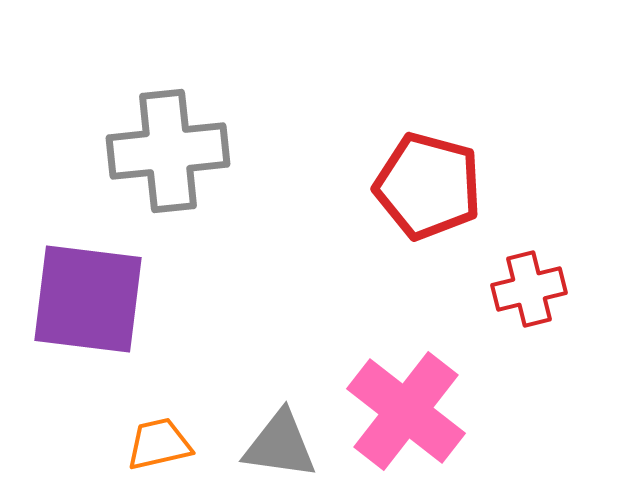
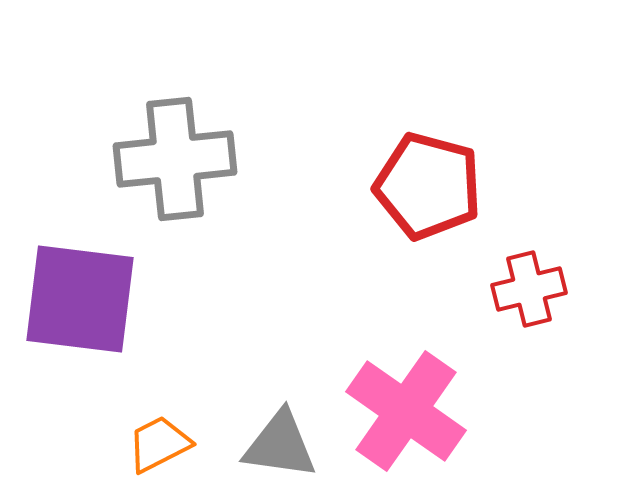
gray cross: moved 7 px right, 8 px down
purple square: moved 8 px left
pink cross: rotated 3 degrees counterclockwise
orange trapezoid: rotated 14 degrees counterclockwise
